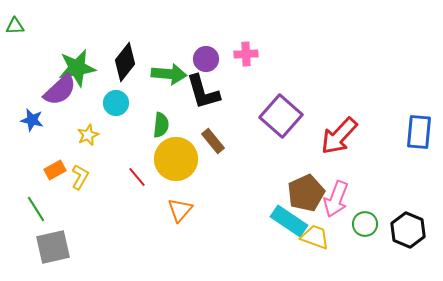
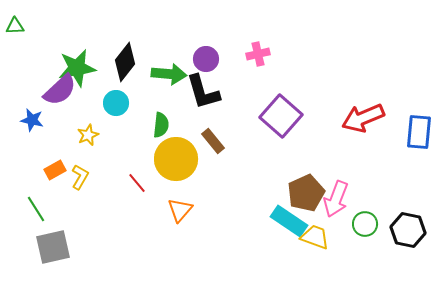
pink cross: moved 12 px right; rotated 10 degrees counterclockwise
red arrow: moved 24 px right, 18 px up; rotated 24 degrees clockwise
red line: moved 6 px down
black hexagon: rotated 12 degrees counterclockwise
